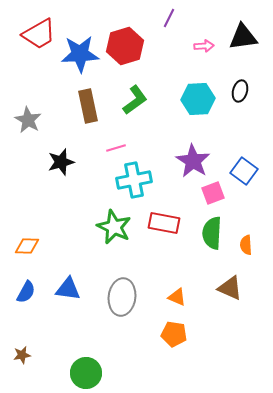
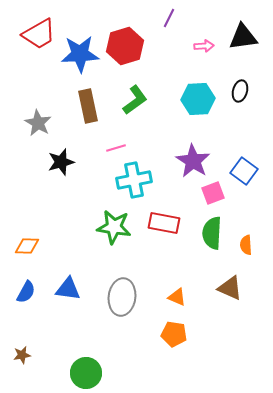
gray star: moved 10 px right, 3 px down
green star: rotated 16 degrees counterclockwise
